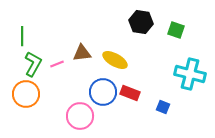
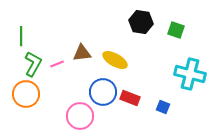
green line: moved 1 px left
red rectangle: moved 5 px down
